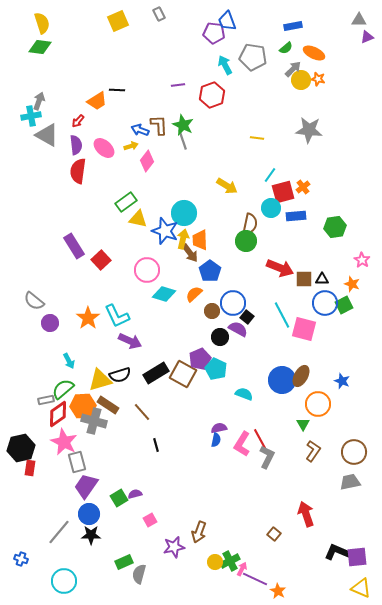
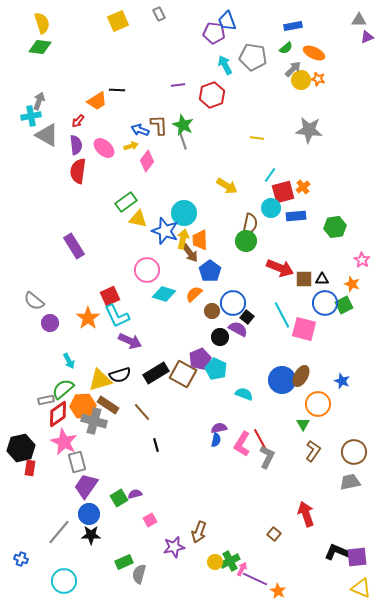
red square at (101, 260): moved 9 px right, 36 px down; rotated 18 degrees clockwise
